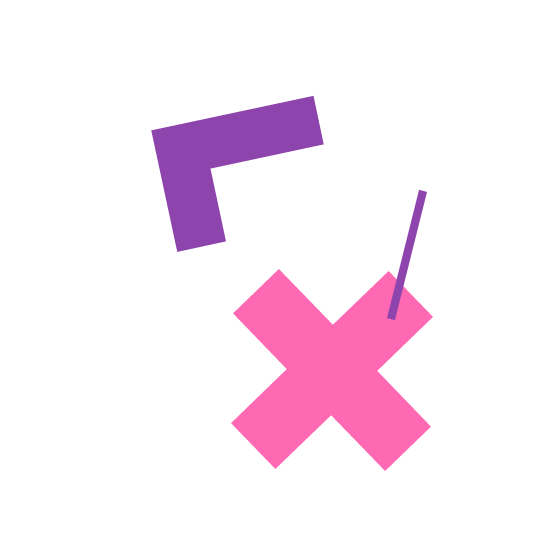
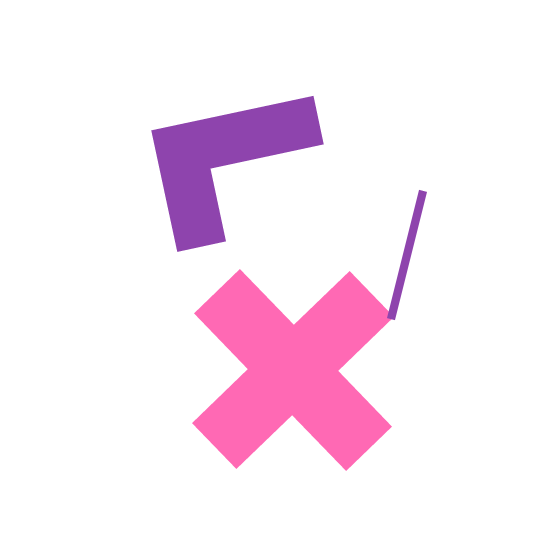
pink cross: moved 39 px left
